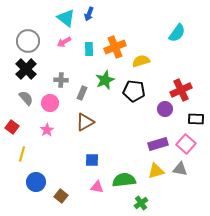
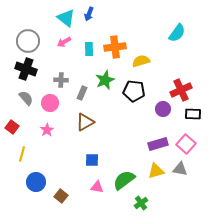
orange cross: rotated 15 degrees clockwise
black cross: rotated 25 degrees counterclockwise
purple circle: moved 2 px left
black rectangle: moved 3 px left, 5 px up
green semicircle: rotated 30 degrees counterclockwise
